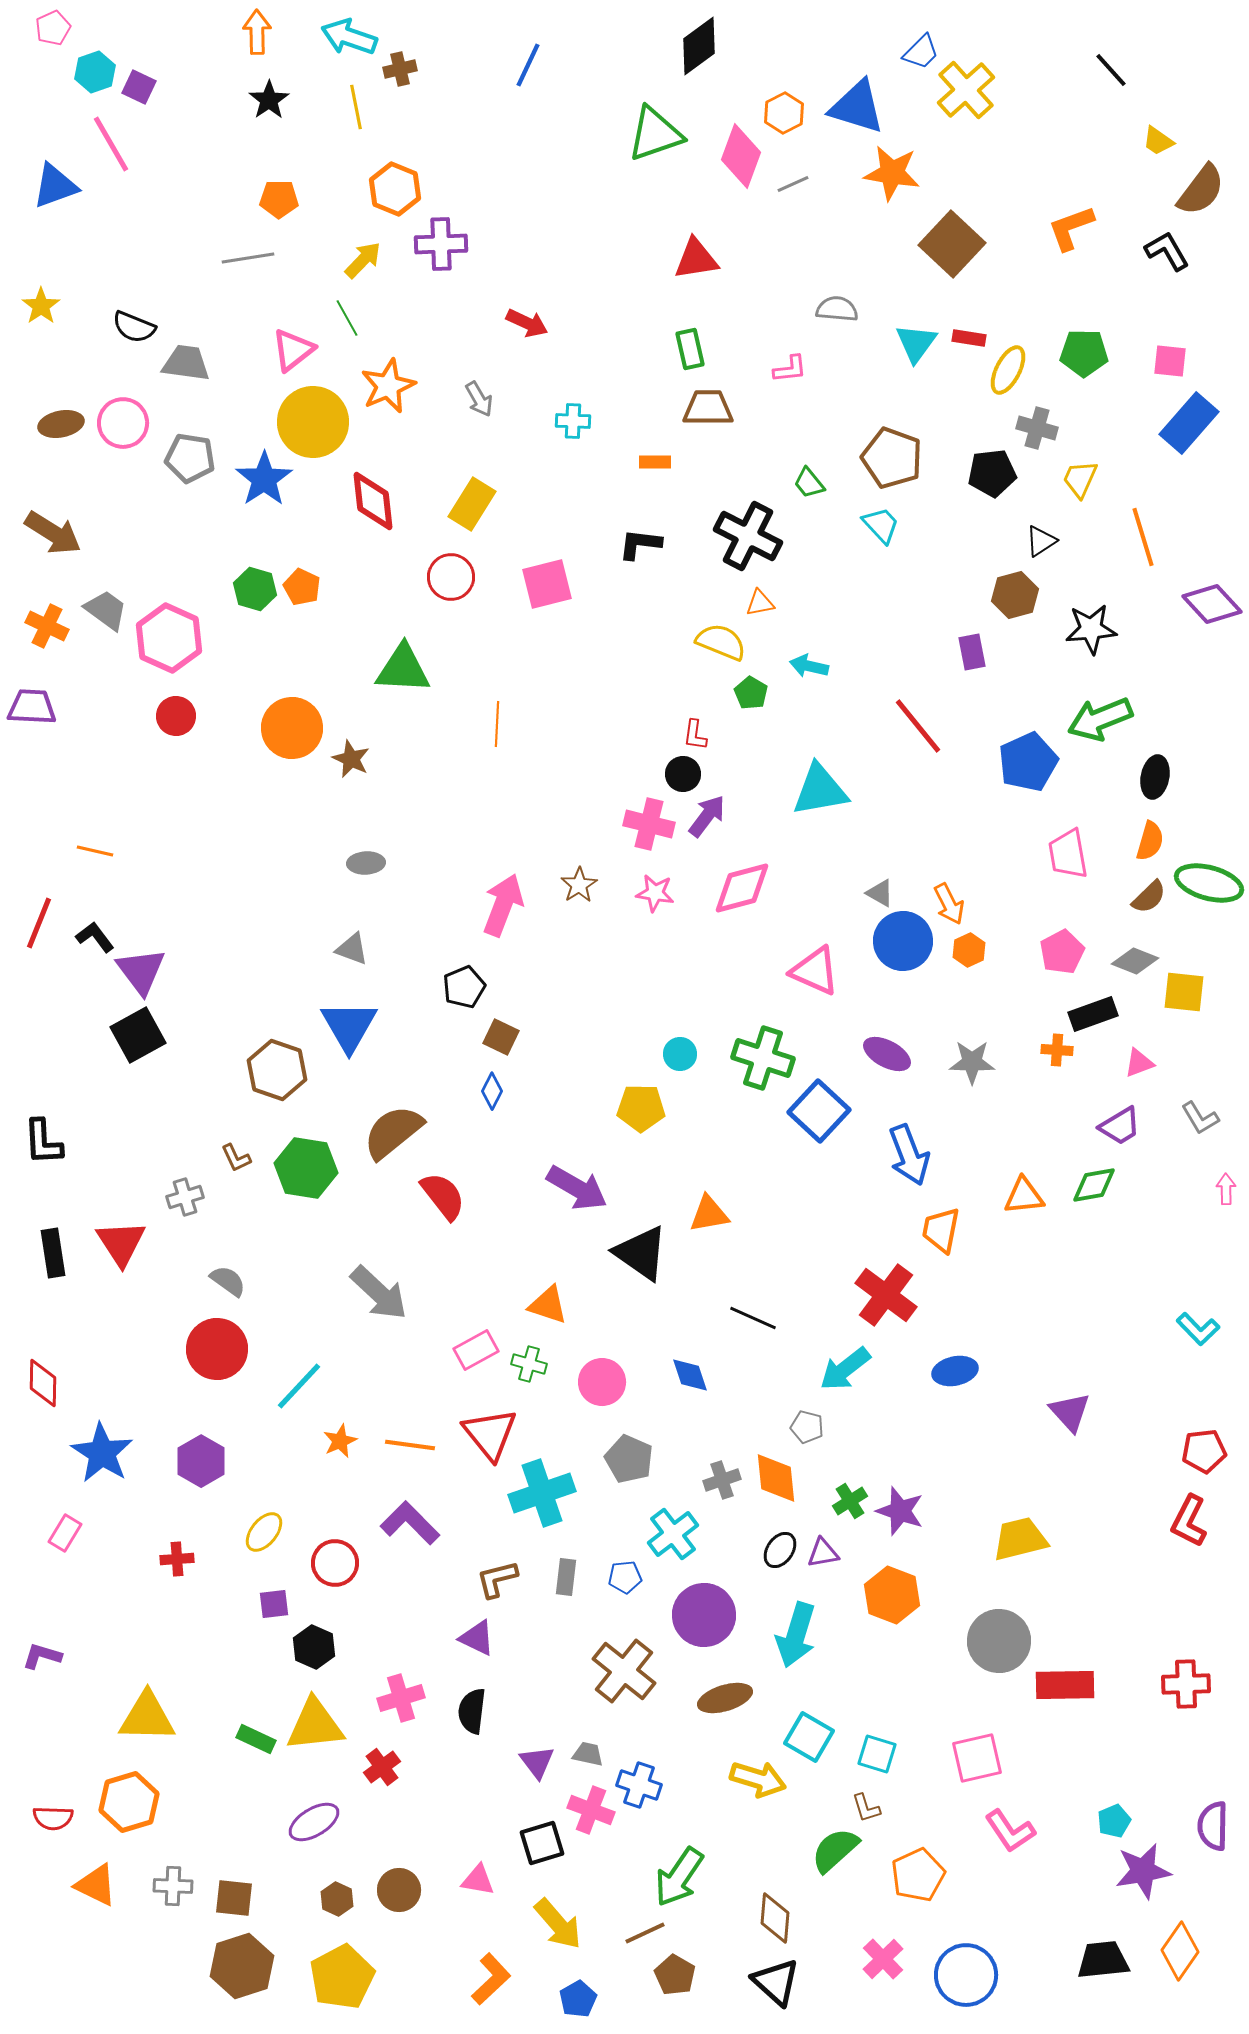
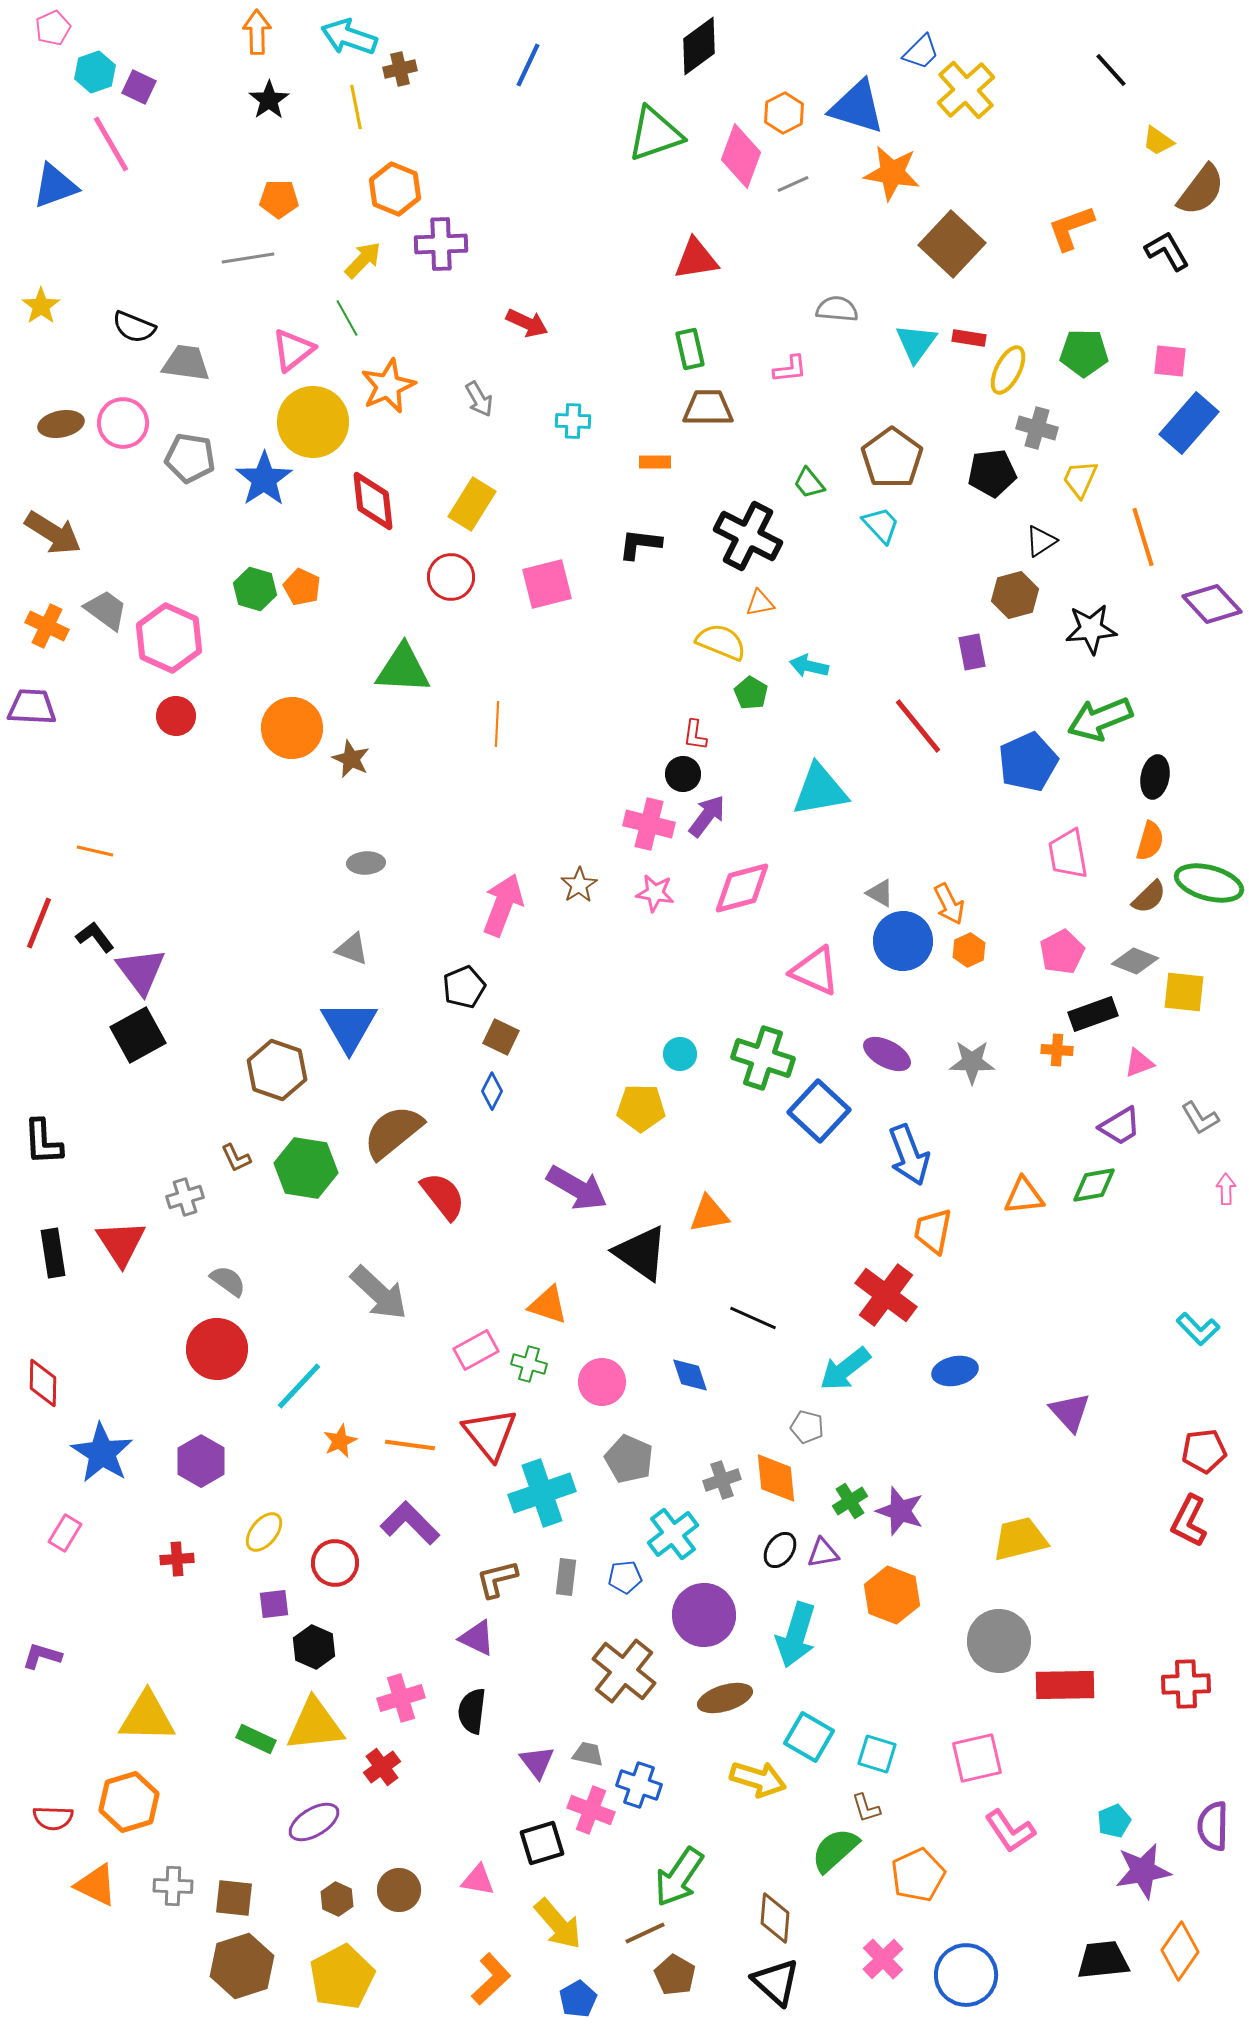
brown pentagon at (892, 458): rotated 16 degrees clockwise
orange trapezoid at (941, 1230): moved 8 px left, 1 px down
